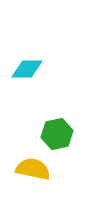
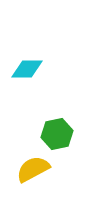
yellow semicircle: rotated 40 degrees counterclockwise
